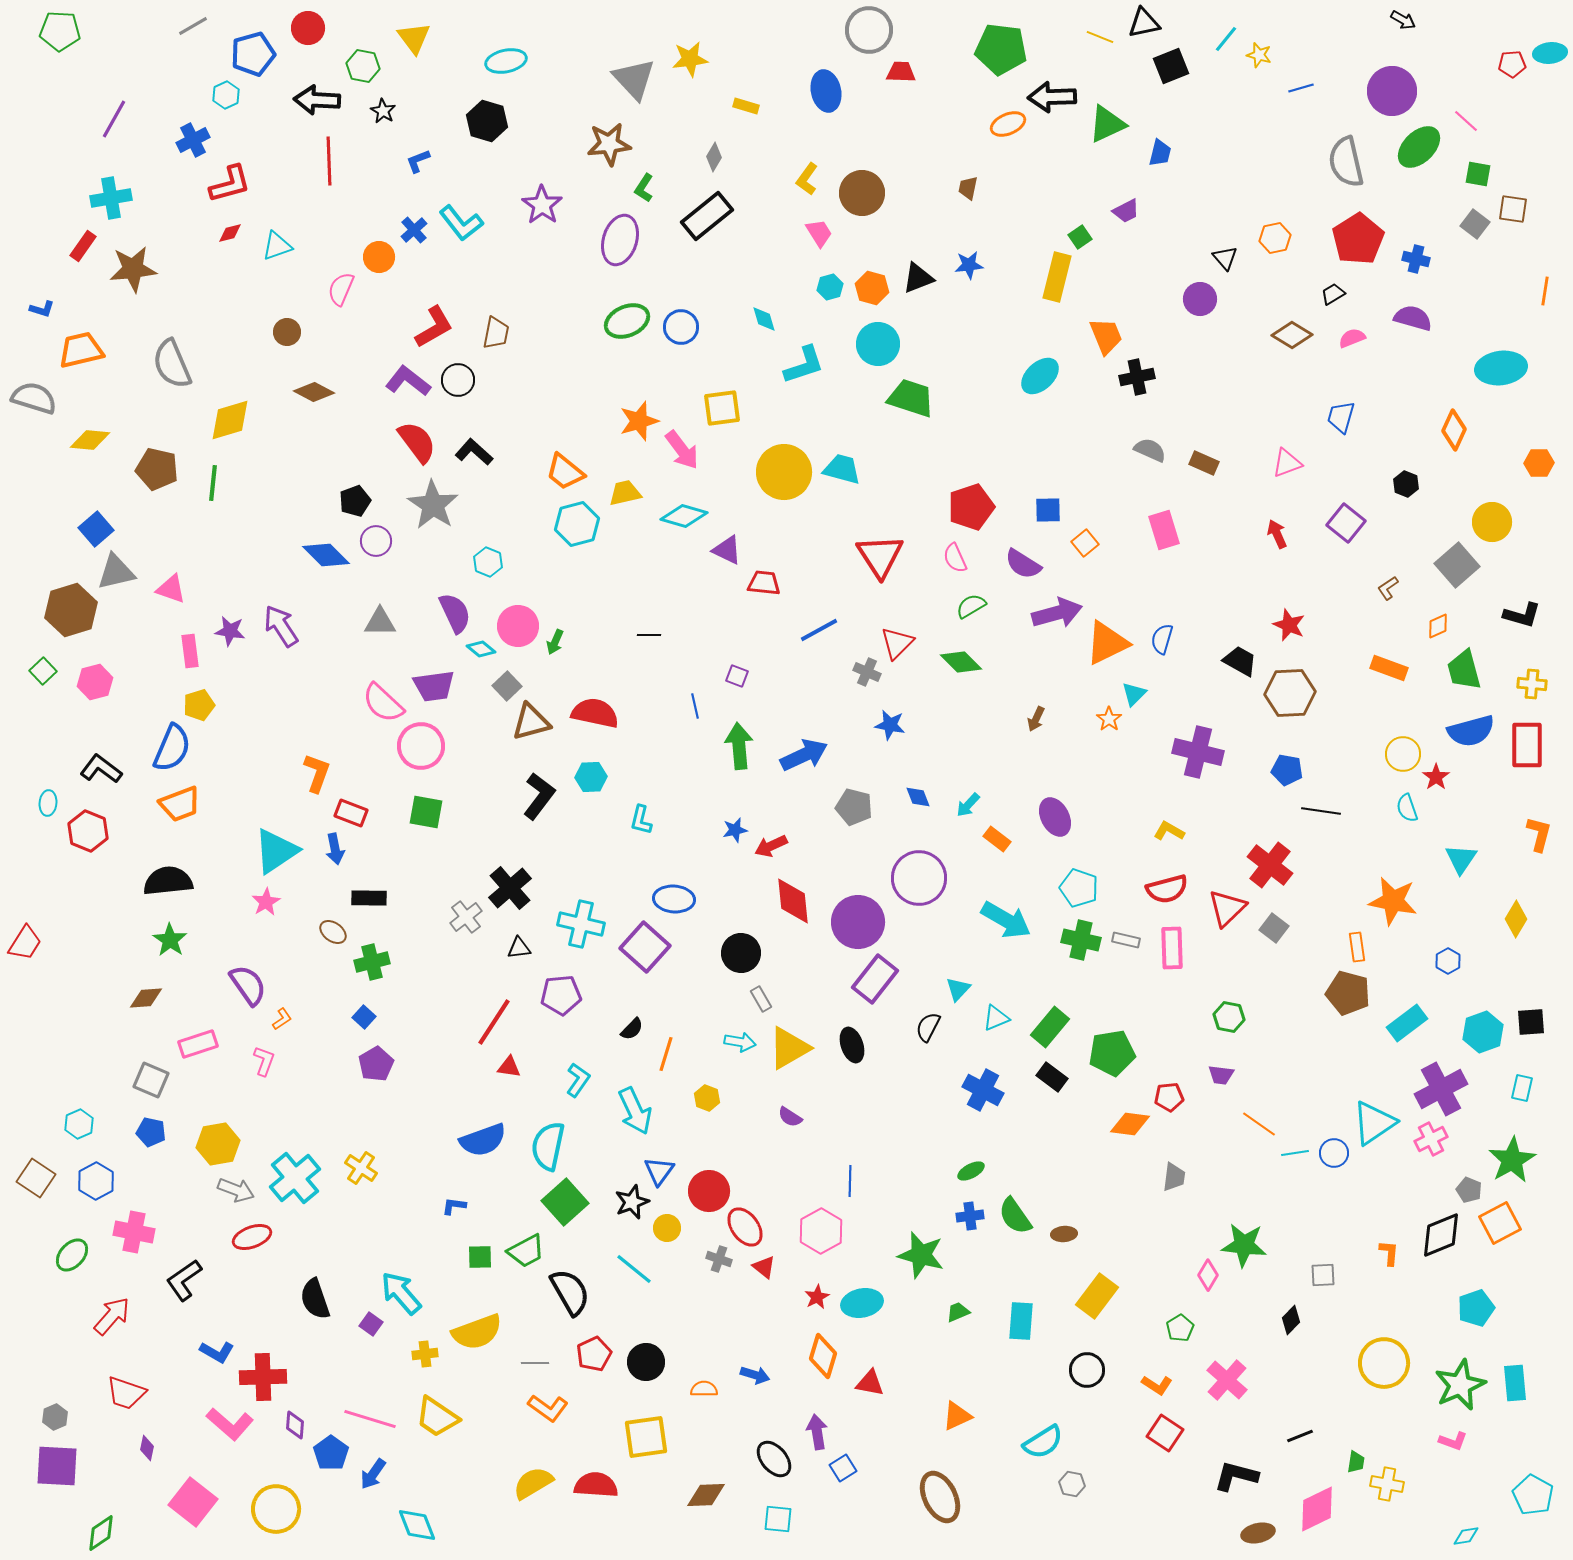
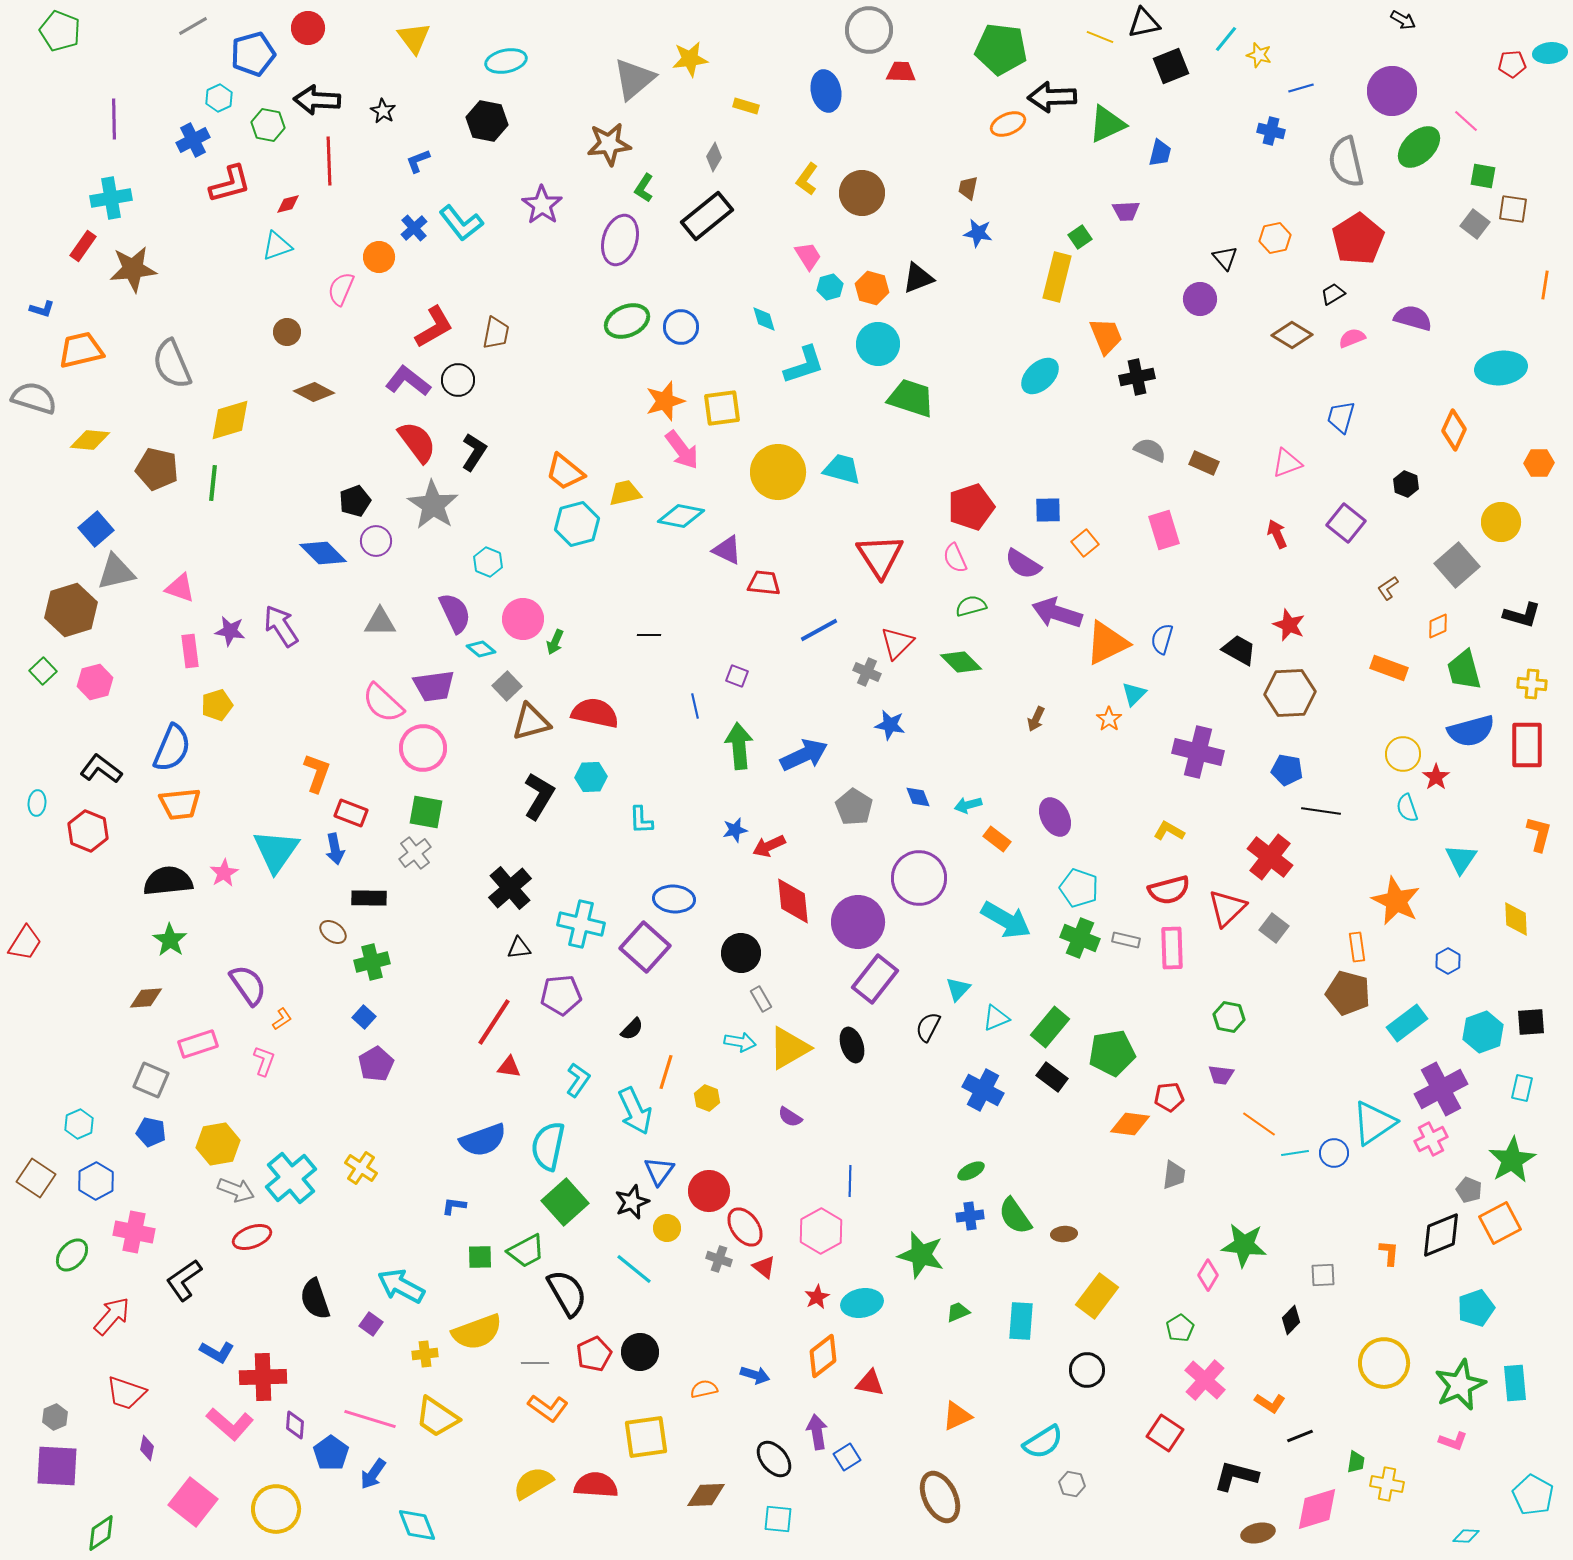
green pentagon at (60, 31): rotated 18 degrees clockwise
green hexagon at (363, 66): moved 95 px left, 59 px down
gray triangle at (634, 79): rotated 33 degrees clockwise
cyan hexagon at (226, 95): moved 7 px left, 3 px down
purple line at (114, 119): rotated 30 degrees counterclockwise
black hexagon at (487, 121): rotated 6 degrees counterclockwise
green square at (1478, 174): moved 5 px right, 2 px down
purple trapezoid at (1126, 211): rotated 24 degrees clockwise
blue cross at (414, 230): moved 2 px up
red diamond at (230, 233): moved 58 px right, 29 px up
pink trapezoid at (819, 233): moved 11 px left, 23 px down
blue cross at (1416, 259): moved 145 px left, 128 px up
blue star at (969, 265): moved 9 px right, 32 px up; rotated 16 degrees clockwise
orange line at (1545, 291): moved 6 px up
orange star at (639, 421): moved 26 px right, 20 px up
black L-shape at (474, 452): rotated 81 degrees clockwise
yellow circle at (784, 472): moved 6 px left
cyan diamond at (684, 516): moved 3 px left; rotated 6 degrees counterclockwise
yellow circle at (1492, 522): moved 9 px right
blue diamond at (326, 555): moved 3 px left, 2 px up
pink triangle at (171, 589): moved 9 px right, 1 px up
green semicircle at (971, 606): rotated 16 degrees clockwise
purple arrow at (1057, 613): rotated 147 degrees counterclockwise
pink circle at (518, 626): moved 5 px right, 7 px up
black trapezoid at (1240, 661): moved 1 px left, 11 px up
yellow pentagon at (199, 705): moved 18 px right
pink circle at (421, 746): moved 2 px right, 2 px down
black L-shape at (539, 796): rotated 6 degrees counterclockwise
cyan ellipse at (48, 803): moved 11 px left
orange trapezoid at (180, 804): rotated 15 degrees clockwise
cyan arrow at (968, 805): rotated 32 degrees clockwise
gray pentagon at (854, 807): rotated 18 degrees clockwise
cyan L-shape at (641, 820): rotated 16 degrees counterclockwise
red arrow at (771, 846): moved 2 px left
cyan triangle at (276, 851): rotated 21 degrees counterclockwise
red cross at (1270, 865): moved 8 px up
red semicircle at (1167, 889): moved 2 px right, 1 px down
orange star at (1393, 901): moved 3 px right; rotated 15 degrees clockwise
pink star at (266, 902): moved 42 px left, 29 px up
gray cross at (466, 917): moved 51 px left, 64 px up
yellow diamond at (1516, 919): rotated 33 degrees counterclockwise
green cross at (1081, 940): moved 1 px left, 2 px up; rotated 9 degrees clockwise
orange line at (666, 1054): moved 18 px down
gray trapezoid at (1174, 1177): moved 2 px up
cyan cross at (295, 1178): moved 4 px left
black semicircle at (570, 1292): moved 3 px left, 1 px down
cyan arrow at (401, 1293): moved 7 px up; rotated 21 degrees counterclockwise
orange diamond at (823, 1356): rotated 36 degrees clockwise
black circle at (646, 1362): moved 6 px left, 10 px up
pink cross at (1227, 1380): moved 22 px left
orange L-shape at (1157, 1385): moved 113 px right, 18 px down
orange semicircle at (704, 1389): rotated 12 degrees counterclockwise
blue square at (843, 1468): moved 4 px right, 11 px up
pink diamond at (1317, 1509): rotated 9 degrees clockwise
cyan diamond at (1466, 1536): rotated 12 degrees clockwise
